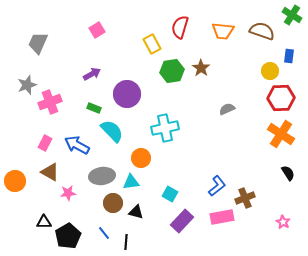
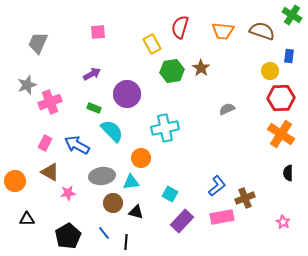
pink square at (97, 30): moved 1 px right, 2 px down; rotated 28 degrees clockwise
black semicircle at (288, 173): rotated 147 degrees counterclockwise
black triangle at (44, 222): moved 17 px left, 3 px up
